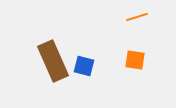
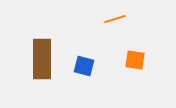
orange line: moved 22 px left, 2 px down
brown rectangle: moved 11 px left, 2 px up; rotated 24 degrees clockwise
